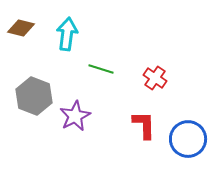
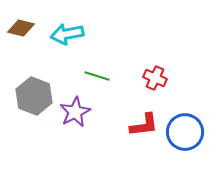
cyan arrow: rotated 108 degrees counterclockwise
green line: moved 4 px left, 7 px down
red cross: rotated 10 degrees counterclockwise
purple star: moved 4 px up
red L-shape: rotated 84 degrees clockwise
blue circle: moved 3 px left, 7 px up
